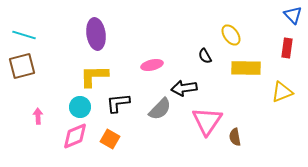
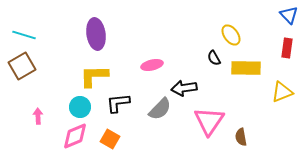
blue triangle: moved 4 px left
black semicircle: moved 9 px right, 2 px down
brown square: rotated 16 degrees counterclockwise
pink triangle: moved 2 px right
brown semicircle: moved 6 px right
